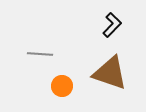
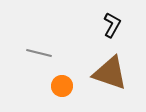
black L-shape: rotated 15 degrees counterclockwise
gray line: moved 1 px left, 1 px up; rotated 10 degrees clockwise
